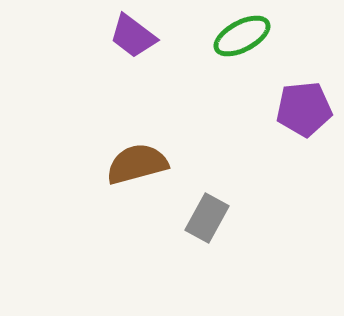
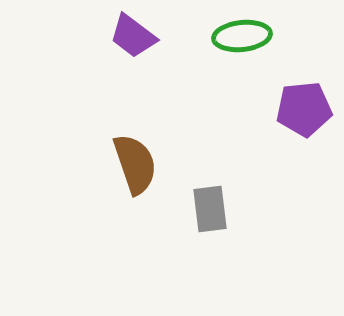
green ellipse: rotated 22 degrees clockwise
brown semicircle: moved 2 px left; rotated 86 degrees clockwise
gray rectangle: moved 3 px right, 9 px up; rotated 36 degrees counterclockwise
